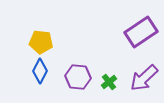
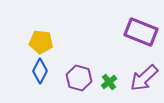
purple rectangle: rotated 56 degrees clockwise
purple hexagon: moved 1 px right, 1 px down; rotated 10 degrees clockwise
